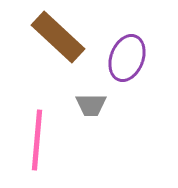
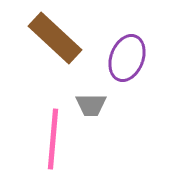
brown rectangle: moved 3 px left, 1 px down
pink line: moved 16 px right, 1 px up
